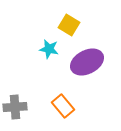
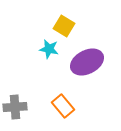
yellow square: moved 5 px left, 1 px down
